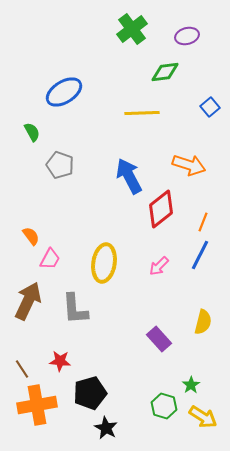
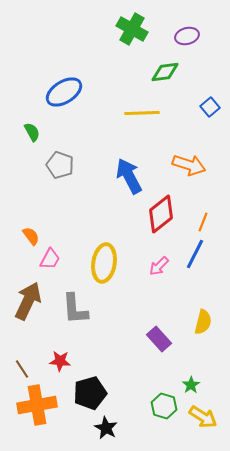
green cross: rotated 24 degrees counterclockwise
red diamond: moved 5 px down
blue line: moved 5 px left, 1 px up
